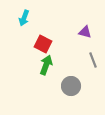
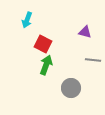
cyan arrow: moved 3 px right, 2 px down
gray line: rotated 63 degrees counterclockwise
gray circle: moved 2 px down
